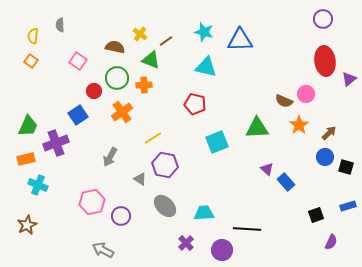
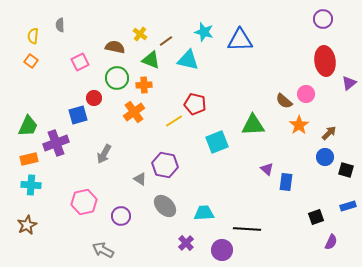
pink square at (78, 61): moved 2 px right, 1 px down; rotated 30 degrees clockwise
cyan triangle at (206, 67): moved 18 px left, 7 px up
purple triangle at (349, 79): moved 4 px down
red circle at (94, 91): moved 7 px down
brown semicircle at (284, 101): rotated 18 degrees clockwise
orange cross at (122, 112): moved 12 px right
blue square at (78, 115): rotated 18 degrees clockwise
green triangle at (257, 128): moved 4 px left, 3 px up
yellow line at (153, 138): moved 21 px right, 17 px up
gray arrow at (110, 157): moved 6 px left, 3 px up
orange rectangle at (26, 159): moved 3 px right
black square at (346, 167): moved 3 px down
blue rectangle at (286, 182): rotated 48 degrees clockwise
cyan cross at (38, 185): moved 7 px left; rotated 18 degrees counterclockwise
pink hexagon at (92, 202): moved 8 px left
black square at (316, 215): moved 2 px down
